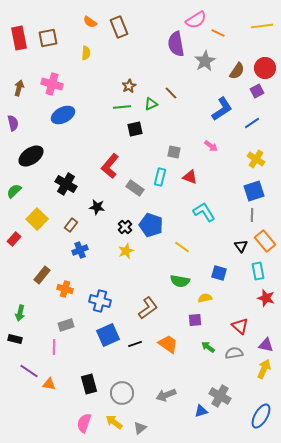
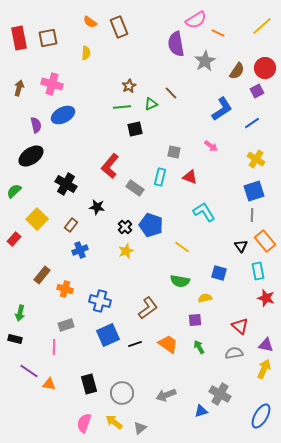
yellow line at (262, 26): rotated 35 degrees counterclockwise
purple semicircle at (13, 123): moved 23 px right, 2 px down
green arrow at (208, 347): moved 9 px left; rotated 24 degrees clockwise
gray cross at (220, 396): moved 2 px up
